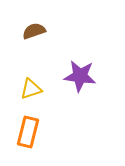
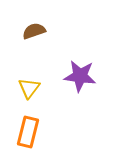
yellow triangle: moved 2 px left, 1 px up; rotated 35 degrees counterclockwise
